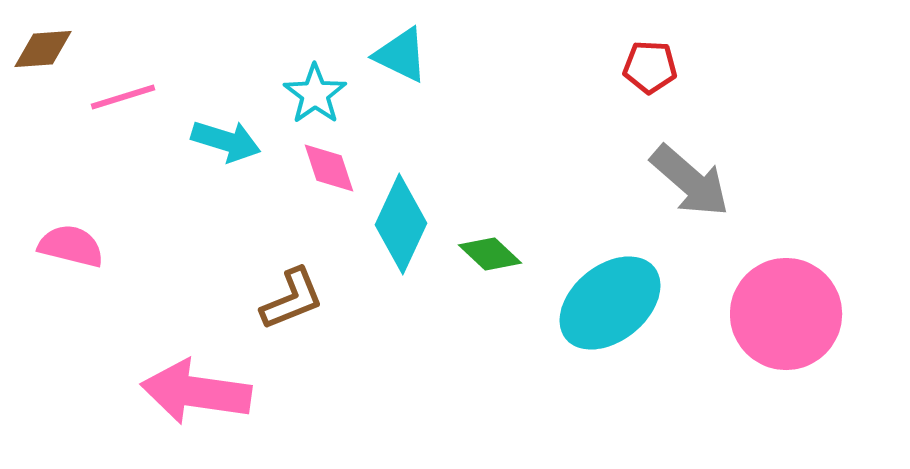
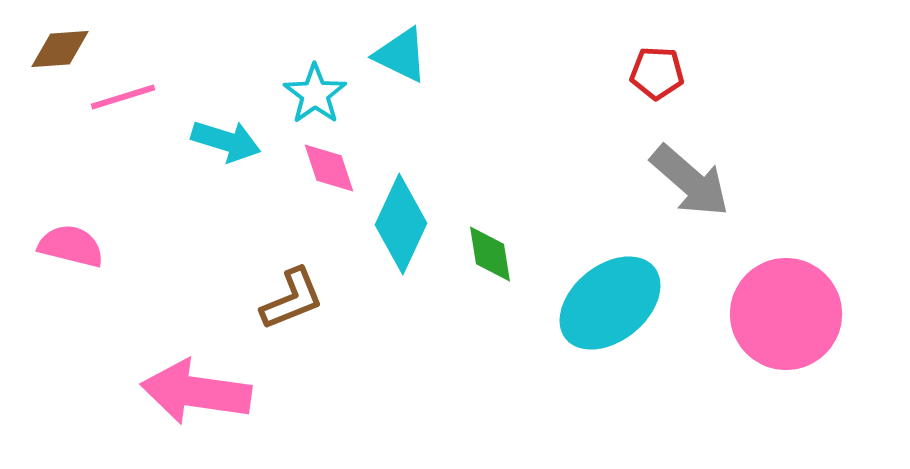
brown diamond: moved 17 px right
red pentagon: moved 7 px right, 6 px down
green diamond: rotated 38 degrees clockwise
